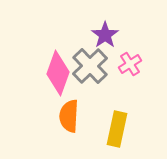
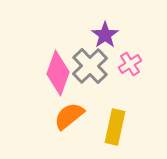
orange semicircle: rotated 48 degrees clockwise
yellow rectangle: moved 2 px left, 2 px up
